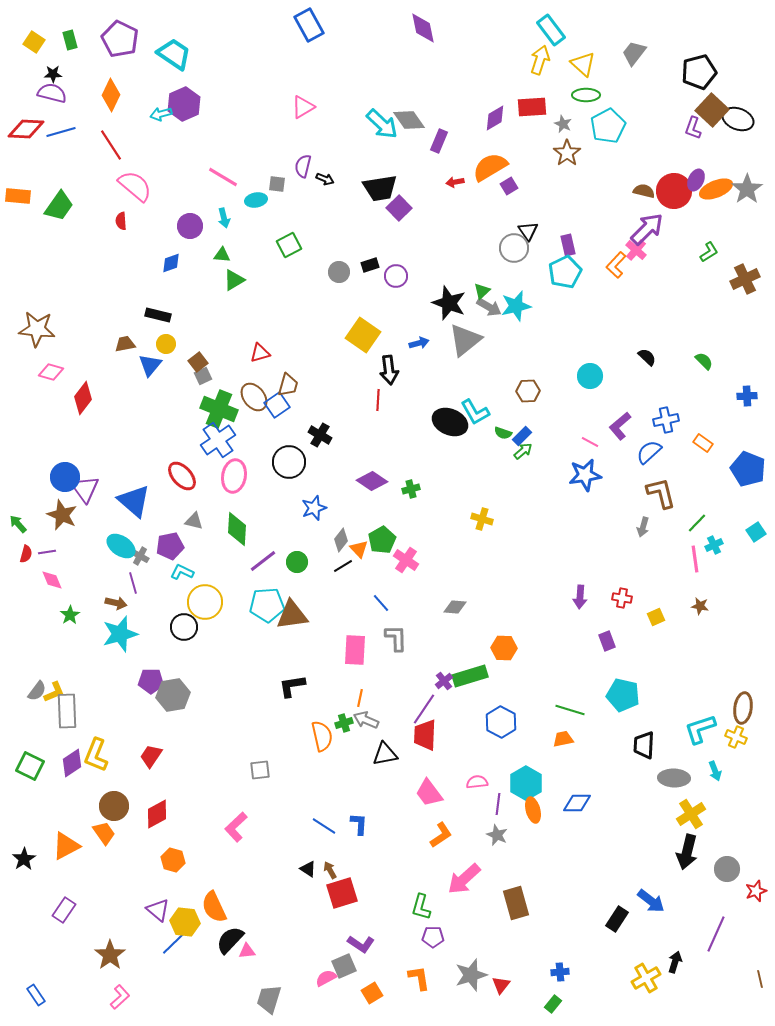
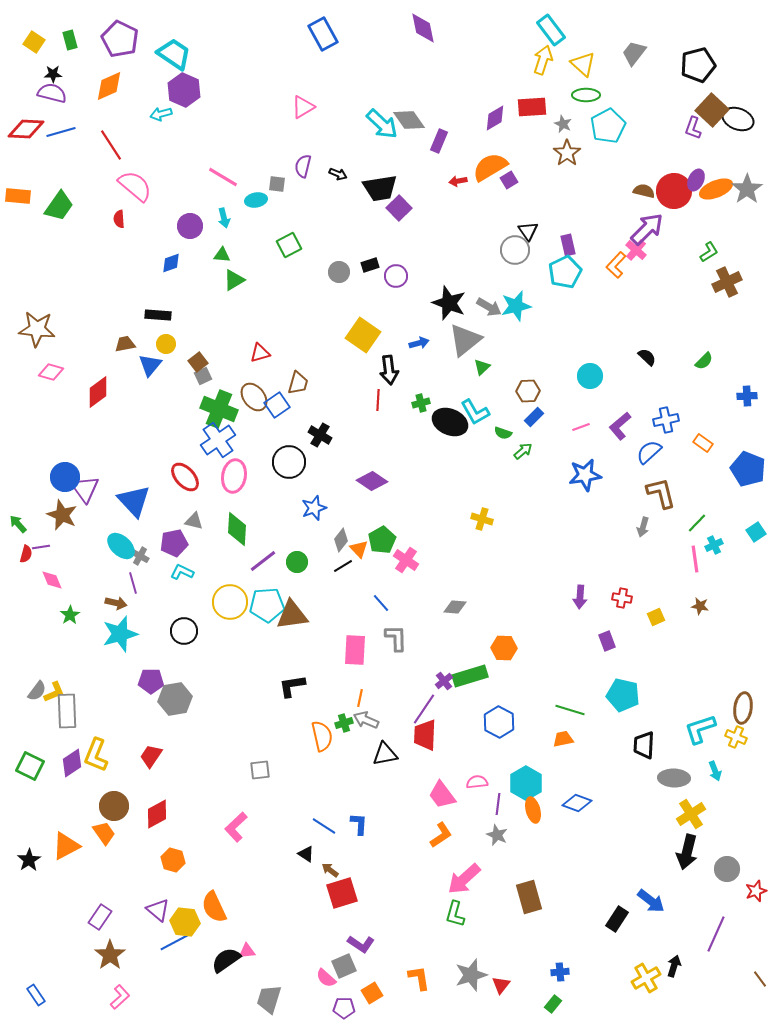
blue rectangle at (309, 25): moved 14 px right, 9 px down
yellow arrow at (540, 60): moved 3 px right
black pentagon at (699, 72): moved 1 px left, 7 px up
orange diamond at (111, 95): moved 2 px left, 9 px up; rotated 40 degrees clockwise
purple hexagon at (184, 104): moved 14 px up; rotated 12 degrees counterclockwise
black arrow at (325, 179): moved 13 px right, 5 px up
red arrow at (455, 182): moved 3 px right, 1 px up
purple square at (509, 186): moved 6 px up
red semicircle at (121, 221): moved 2 px left, 2 px up
gray circle at (514, 248): moved 1 px right, 2 px down
brown cross at (745, 279): moved 18 px left, 3 px down
green triangle at (482, 291): moved 76 px down
black rectangle at (158, 315): rotated 10 degrees counterclockwise
green semicircle at (704, 361): rotated 90 degrees clockwise
brown trapezoid at (288, 385): moved 10 px right, 2 px up
red diamond at (83, 398): moved 15 px right, 6 px up; rotated 16 degrees clockwise
blue rectangle at (522, 436): moved 12 px right, 19 px up
pink line at (590, 442): moved 9 px left, 15 px up; rotated 48 degrees counterclockwise
red ellipse at (182, 476): moved 3 px right, 1 px down
green cross at (411, 489): moved 10 px right, 86 px up
blue triangle at (134, 501): rotated 6 degrees clockwise
cyan ellipse at (121, 546): rotated 8 degrees clockwise
purple pentagon at (170, 546): moved 4 px right, 3 px up
purple line at (47, 552): moved 6 px left, 5 px up
yellow circle at (205, 602): moved 25 px right
black circle at (184, 627): moved 4 px down
gray hexagon at (173, 695): moved 2 px right, 4 px down
blue hexagon at (501, 722): moved 2 px left
pink trapezoid at (429, 793): moved 13 px right, 2 px down
blue diamond at (577, 803): rotated 20 degrees clockwise
black star at (24, 859): moved 5 px right, 1 px down
black triangle at (308, 869): moved 2 px left, 15 px up
brown arrow at (330, 870): rotated 24 degrees counterclockwise
brown rectangle at (516, 903): moved 13 px right, 6 px up
green L-shape at (421, 907): moved 34 px right, 7 px down
purple rectangle at (64, 910): moved 36 px right, 7 px down
purple pentagon at (433, 937): moved 89 px left, 71 px down
black semicircle at (230, 940): moved 4 px left, 20 px down; rotated 12 degrees clockwise
blue line at (175, 942): rotated 16 degrees clockwise
black arrow at (675, 962): moved 1 px left, 4 px down
pink semicircle at (326, 978): rotated 110 degrees counterclockwise
brown line at (760, 979): rotated 24 degrees counterclockwise
